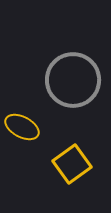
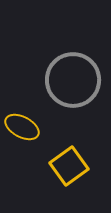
yellow square: moved 3 px left, 2 px down
